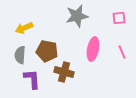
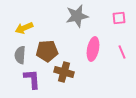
brown pentagon: rotated 15 degrees counterclockwise
